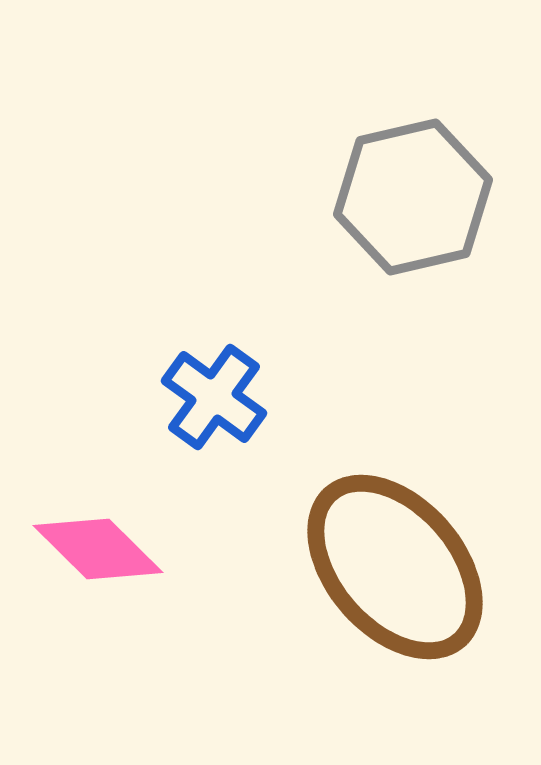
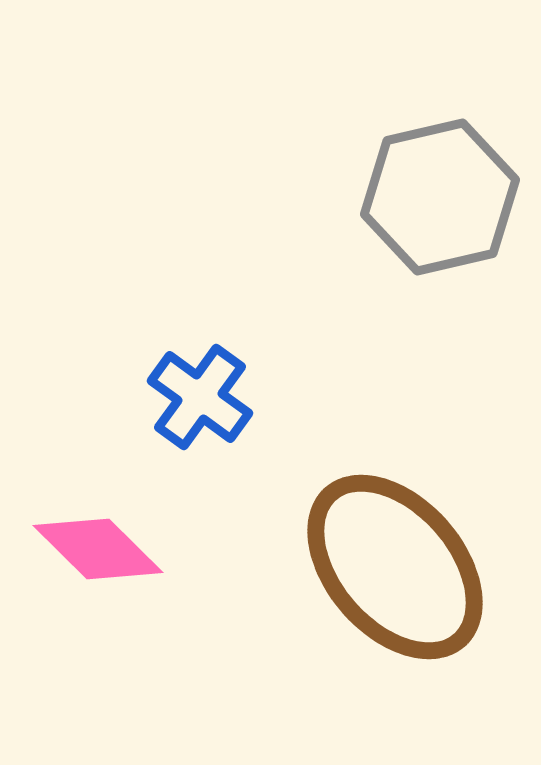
gray hexagon: moved 27 px right
blue cross: moved 14 px left
